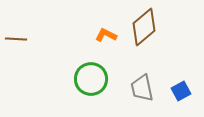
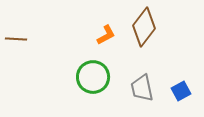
brown diamond: rotated 12 degrees counterclockwise
orange L-shape: rotated 125 degrees clockwise
green circle: moved 2 px right, 2 px up
